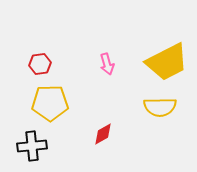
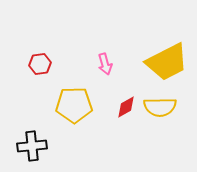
pink arrow: moved 2 px left
yellow pentagon: moved 24 px right, 2 px down
red diamond: moved 23 px right, 27 px up
